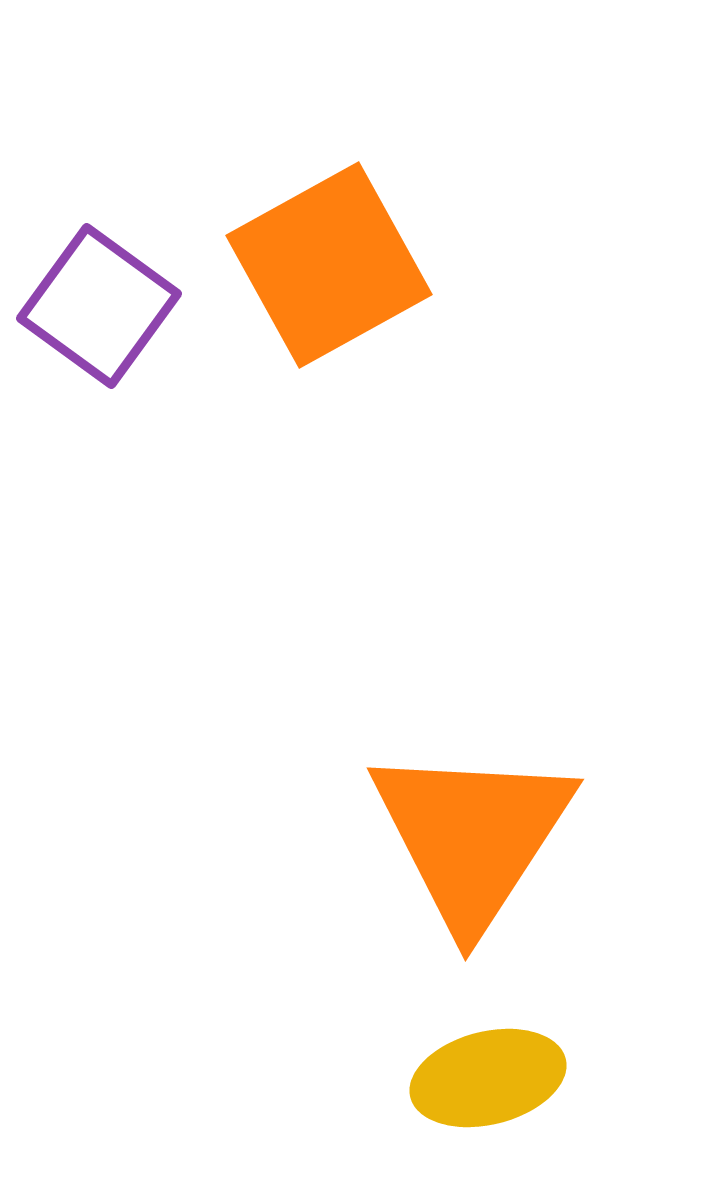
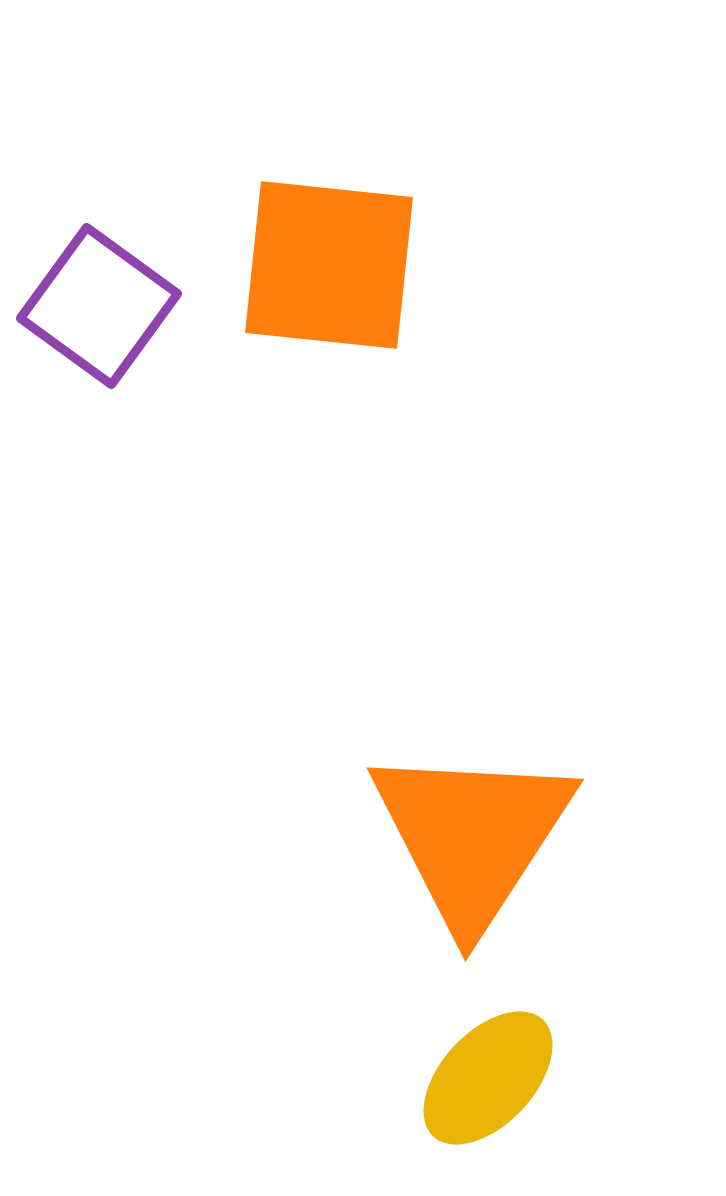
orange square: rotated 35 degrees clockwise
yellow ellipse: rotated 33 degrees counterclockwise
